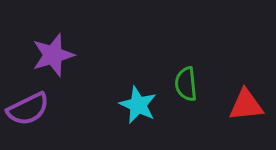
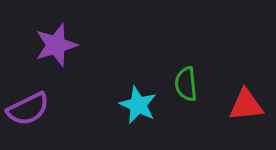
purple star: moved 3 px right, 10 px up
